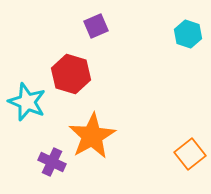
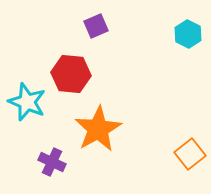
cyan hexagon: rotated 8 degrees clockwise
red hexagon: rotated 12 degrees counterclockwise
orange star: moved 6 px right, 7 px up
